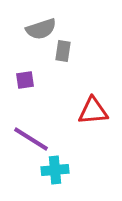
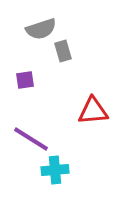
gray rectangle: rotated 25 degrees counterclockwise
